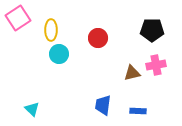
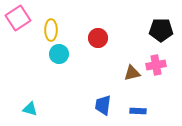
black pentagon: moved 9 px right
cyan triangle: moved 2 px left; rotated 28 degrees counterclockwise
